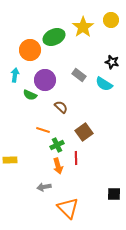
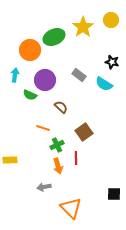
orange line: moved 2 px up
orange triangle: moved 3 px right
